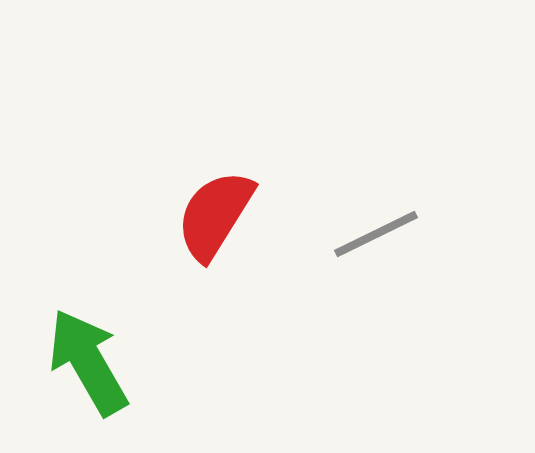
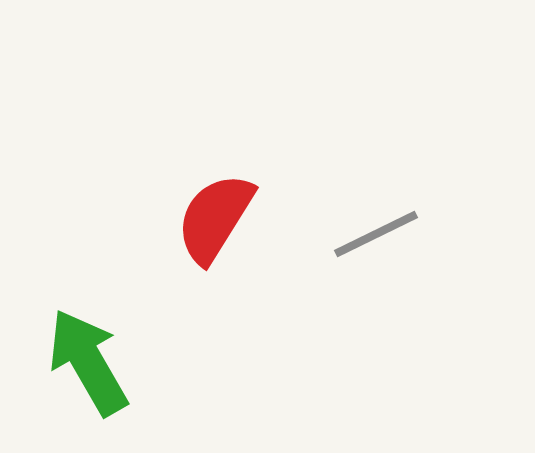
red semicircle: moved 3 px down
